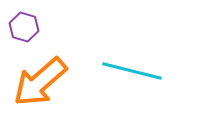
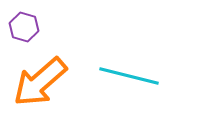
cyan line: moved 3 px left, 5 px down
